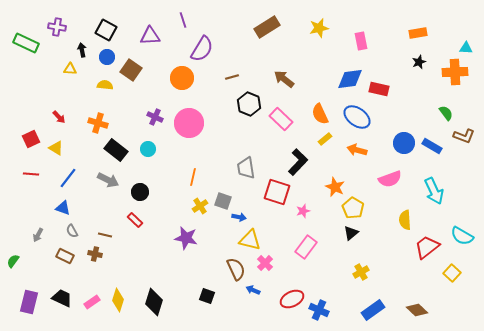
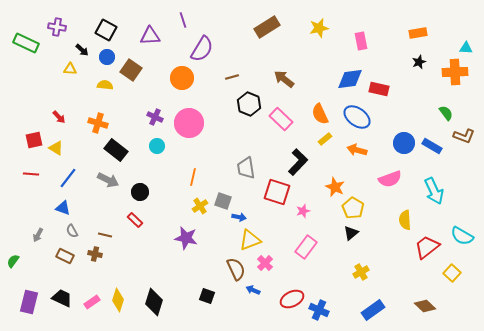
black arrow at (82, 50): rotated 144 degrees clockwise
red square at (31, 139): moved 3 px right, 1 px down; rotated 12 degrees clockwise
cyan circle at (148, 149): moved 9 px right, 3 px up
yellow triangle at (250, 240): rotated 35 degrees counterclockwise
brown diamond at (417, 310): moved 8 px right, 4 px up
